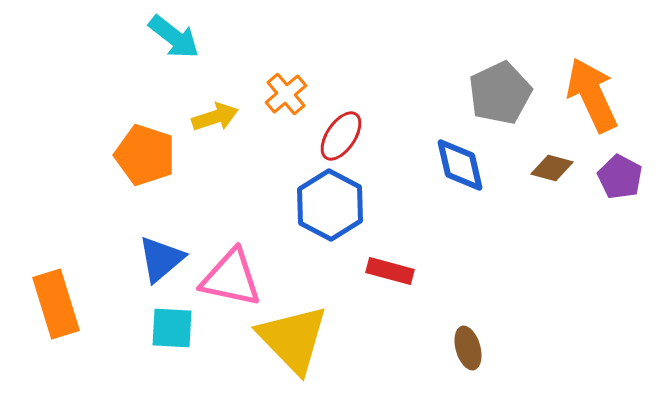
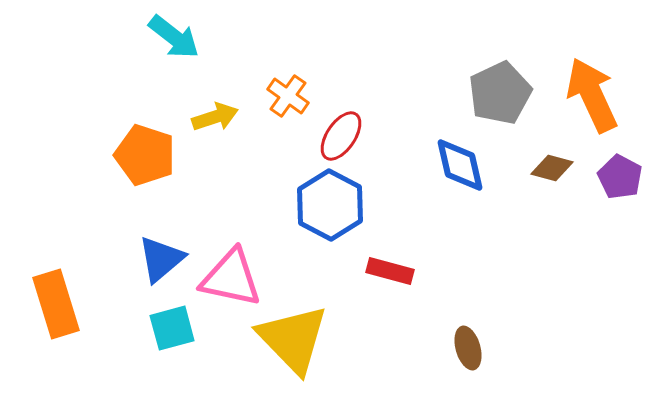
orange cross: moved 2 px right, 2 px down; rotated 15 degrees counterclockwise
cyan square: rotated 18 degrees counterclockwise
